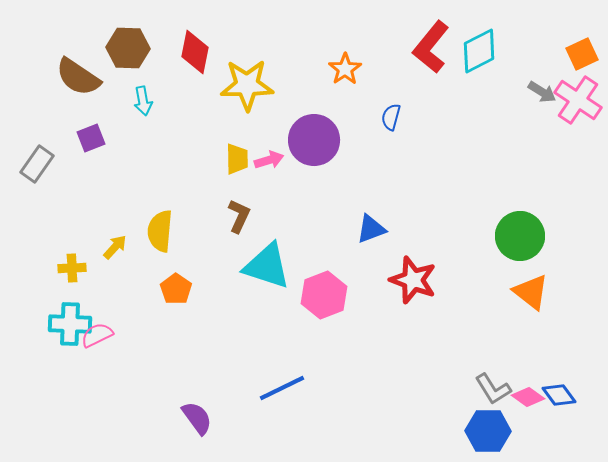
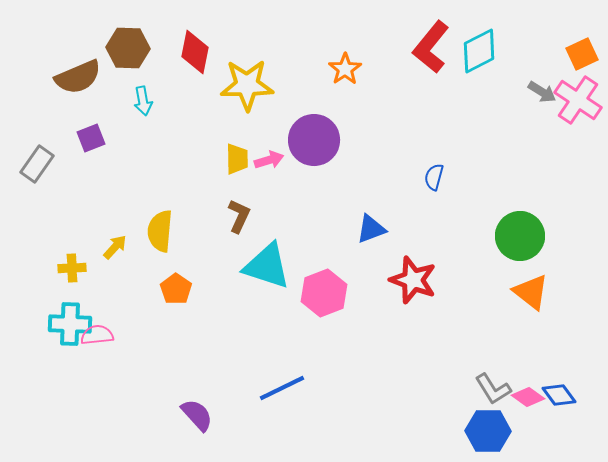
brown semicircle: rotated 57 degrees counterclockwise
blue semicircle: moved 43 px right, 60 px down
pink hexagon: moved 2 px up
pink semicircle: rotated 20 degrees clockwise
purple semicircle: moved 3 px up; rotated 6 degrees counterclockwise
